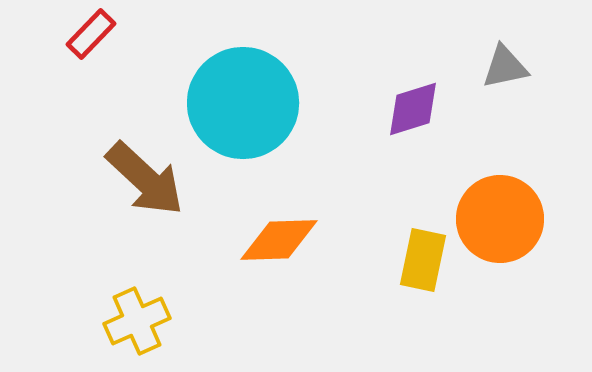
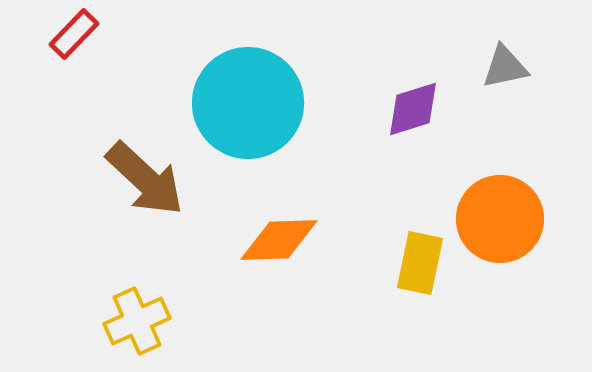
red rectangle: moved 17 px left
cyan circle: moved 5 px right
yellow rectangle: moved 3 px left, 3 px down
